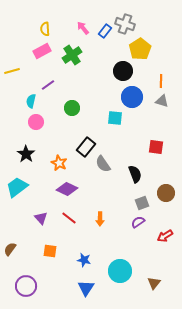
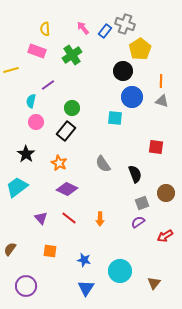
pink rectangle: moved 5 px left; rotated 48 degrees clockwise
yellow line: moved 1 px left, 1 px up
black rectangle: moved 20 px left, 16 px up
